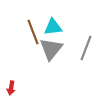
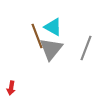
cyan triangle: rotated 36 degrees clockwise
brown line: moved 4 px right, 4 px down
